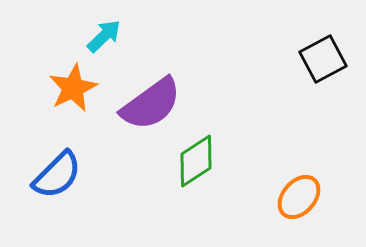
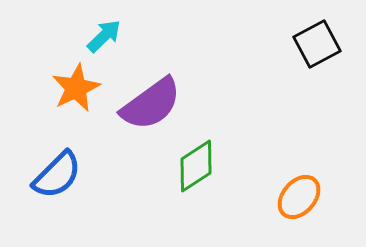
black square: moved 6 px left, 15 px up
orange star: moved 3 px right
green diamond: moved 5 px down
